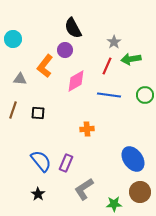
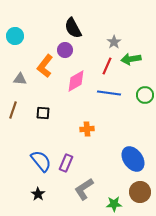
cyan circle: moved 2 px right, 3 px up
blue line: moved 2 px up
black square: moved 5 px right
